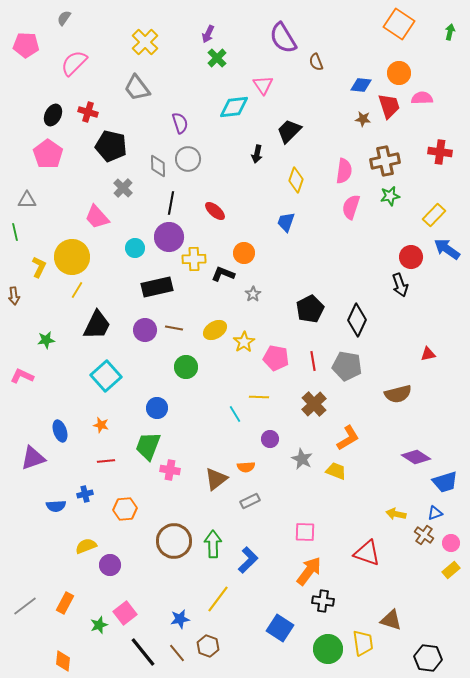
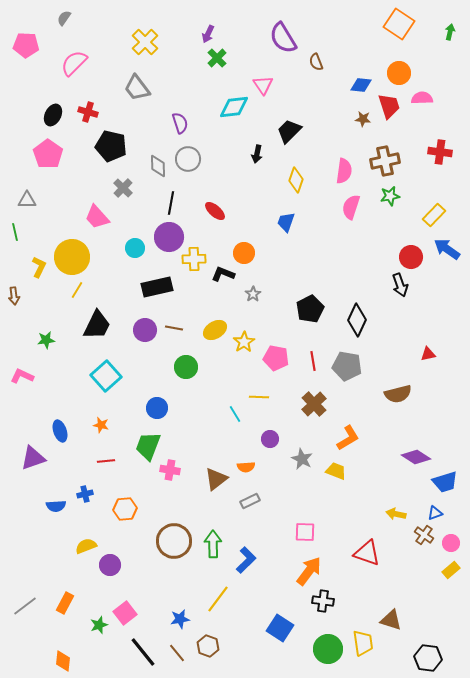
blue L-shape at (248, 560): moved 2 px left
